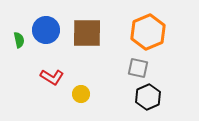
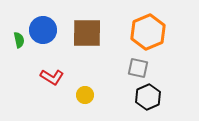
blue circle: moved 3 px left
yellow circle: moved 4 px right, 1 px down
